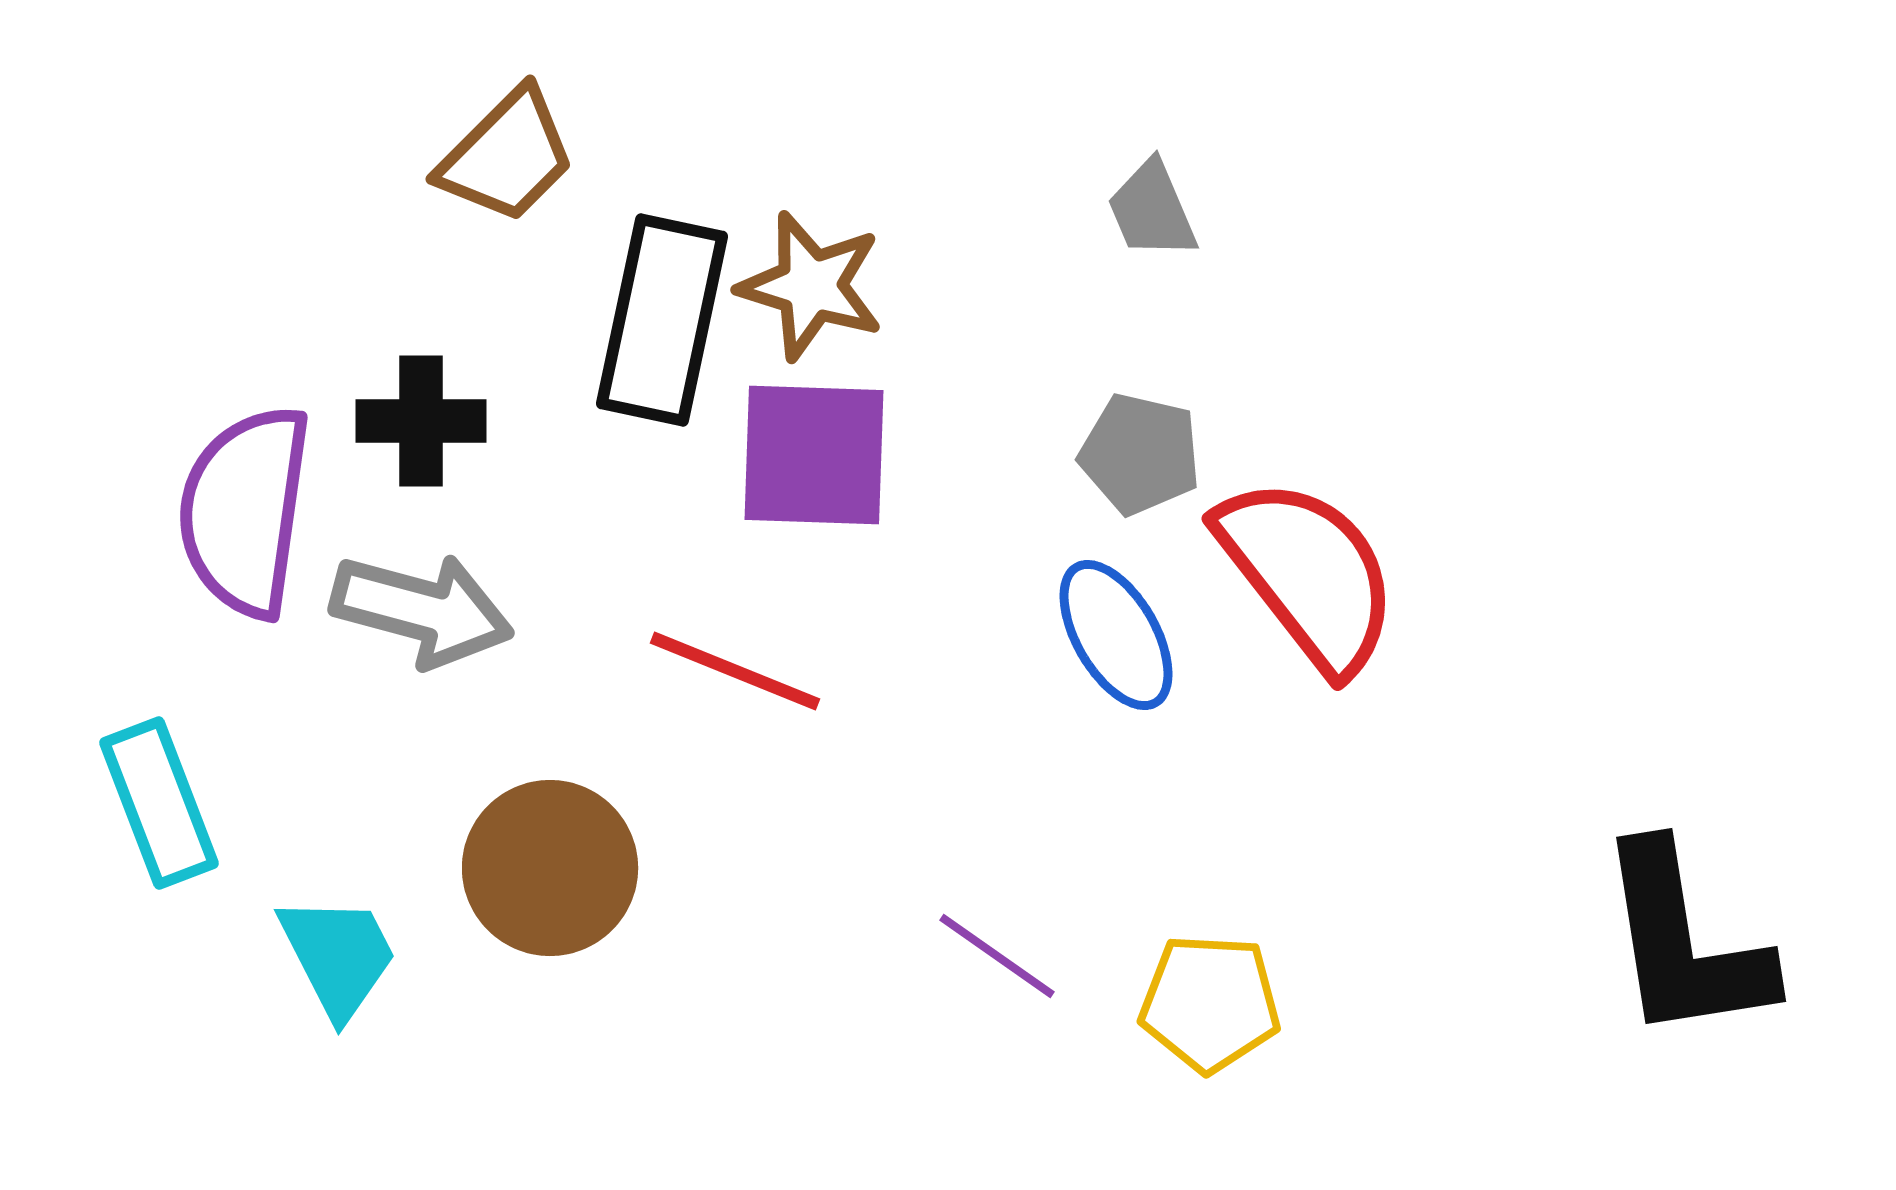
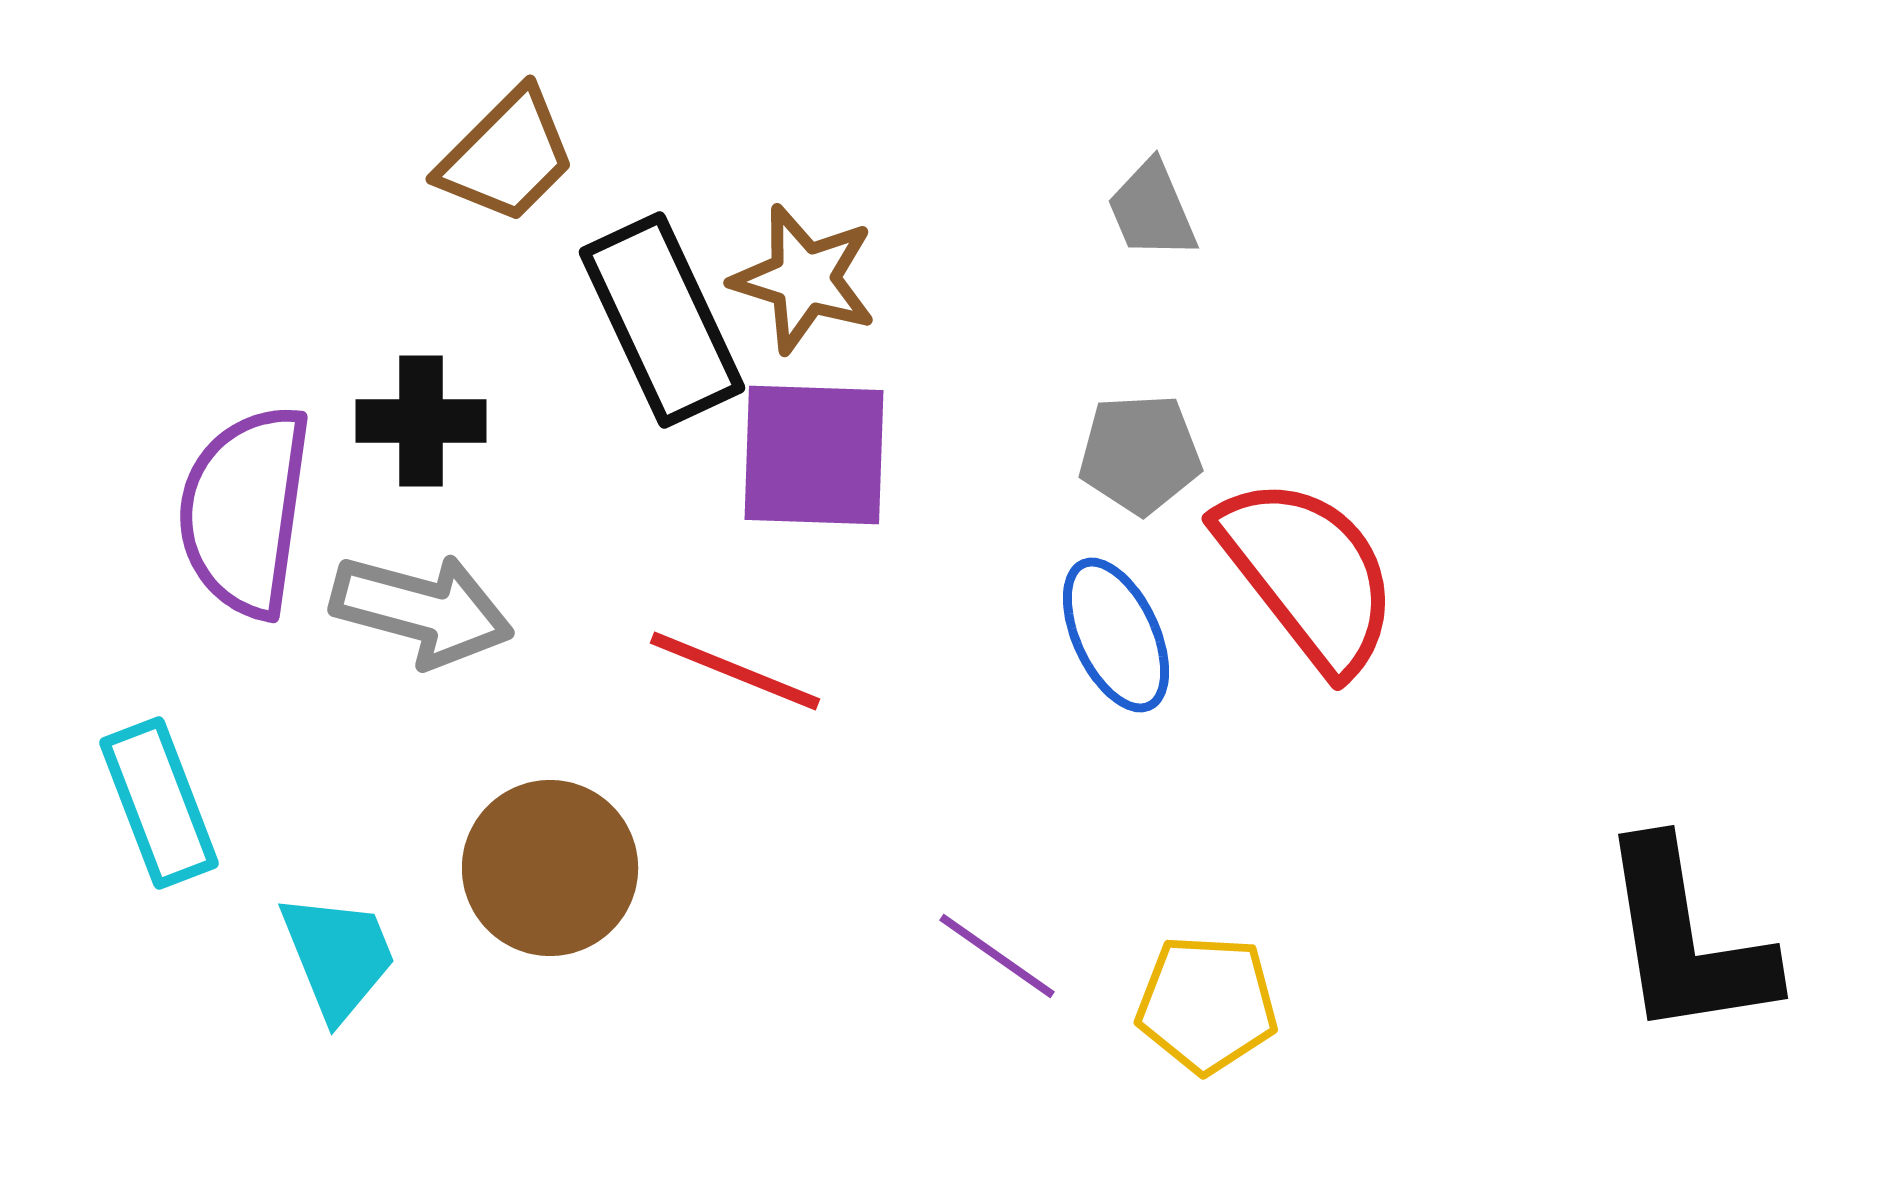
brown star: moved 7 px left, 7 px up
black rectangle: rotated 37 degrees counterclockwise
gray pentagon: rotated 16 degrees counterclockwise
blue ellipse: rotated 5 degrees clockwise
black L-shape: moved 2 px right, 3 px up
cyan trapezoid: rotated 5 degrees clockwise
yellow pentagon: moved 3 px left, 1 px down
